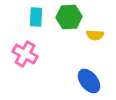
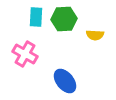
green hexagon: moved 5 px left, 2 px down
blue ellipse: moved 24 px left
